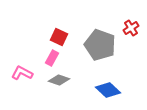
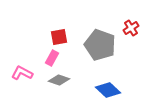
red square: rotated 36 degrees counterclockwise
